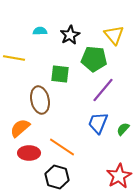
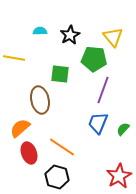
yellow triangle: moved 1 px left, 2 px down
purple line: rotated 20 degrees counterclockwise
red ellipse: rotated 70 degrees clockwise
